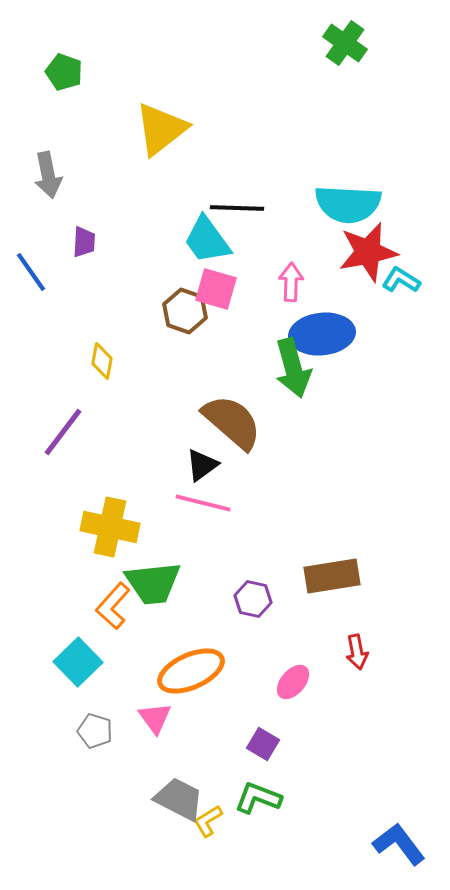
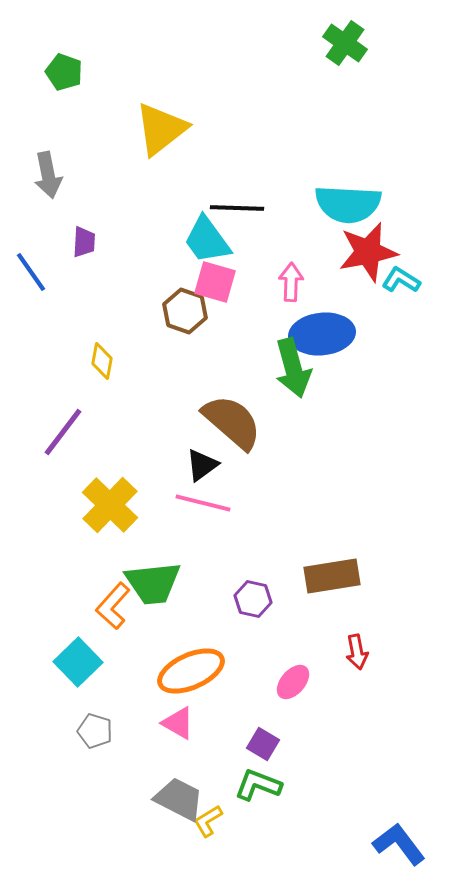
pink square: moved 1 px left, 7 px up
yellow cross: moved 22 px up; rotated 32 degrees clockwise
pink triangle: moved 23 px right, 5 px down; rotated 24 degrees counterclockwise
green L-shape: moved 13 px up
